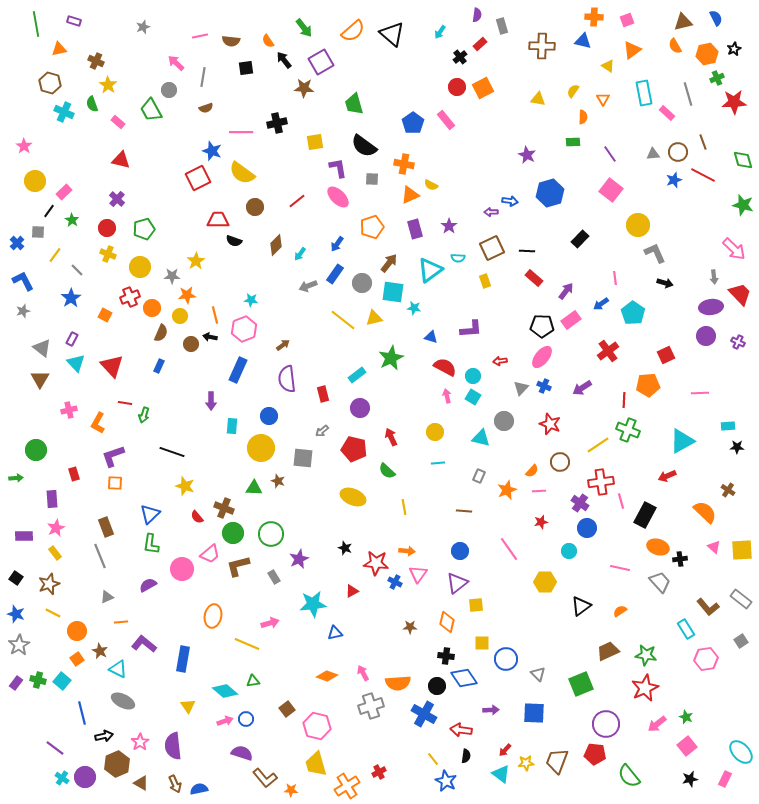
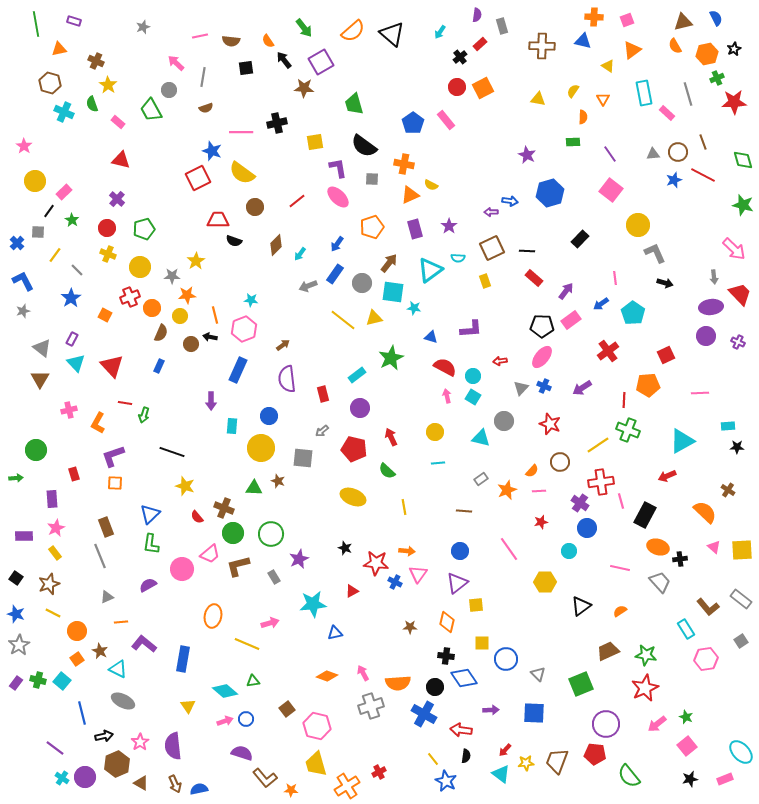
gray rectangle at (479, 476): moved 2 px right, 3 px down; rotated 32 degrees clockwise
black circle at (437, 686): moved 2 px left, 1 px down
pink rectangle at (725, 779): rotated 42 degrees clockwise
